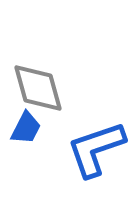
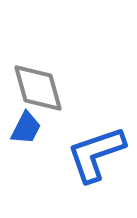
blue L-shape: moved 5 px down
